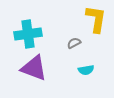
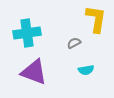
cyan cross: moved 1 px left, 1 px up
purple triangle: moved 4 px down
